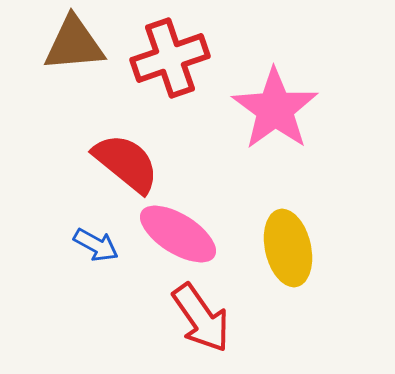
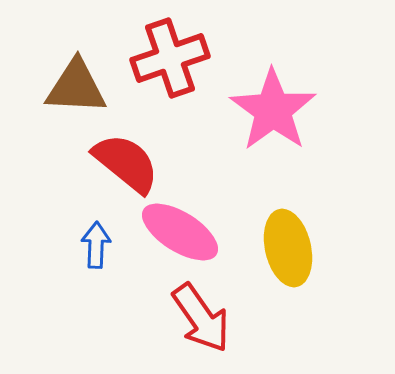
brown triangle: moved 2 px right, 43 px down; rotated 8 degrees clockwise
pink star: moved 2 px left, 1 px down
pink ellipse: moved 2 px right, 2 px up
blue arrow: rotated 117 degrees counterclockwise
